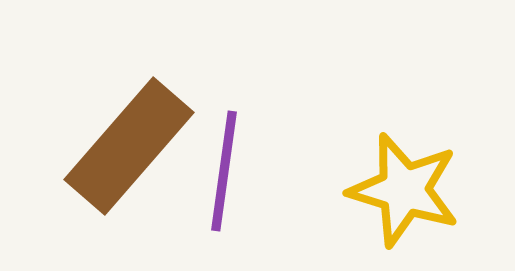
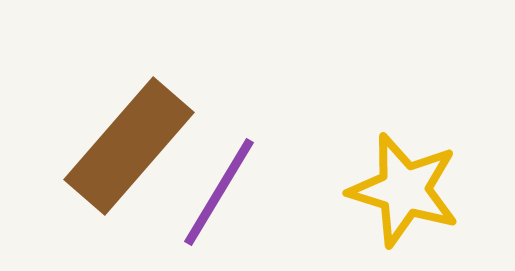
purple line: moved 5 px left, 21 px down; rotated 23 degrees clockwise
